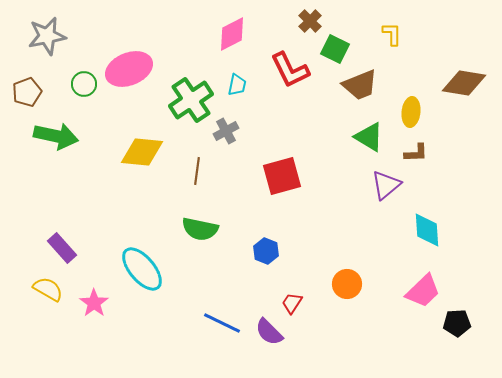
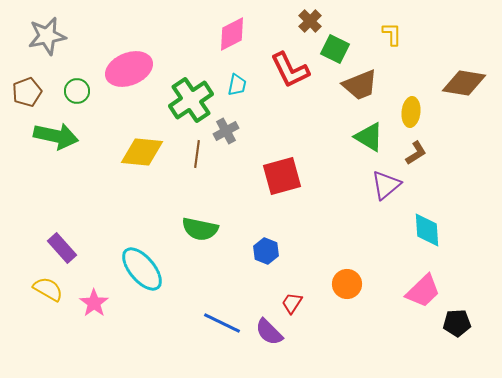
green circle: moved 7 px left, 7 px down
brown L-shape: rotated 30 degrees counterclockwise
brown line: moved 17 px up
